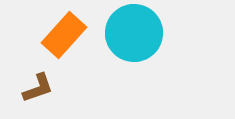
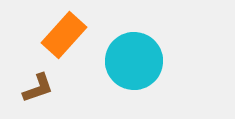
cyan circle: moved 28 px down
